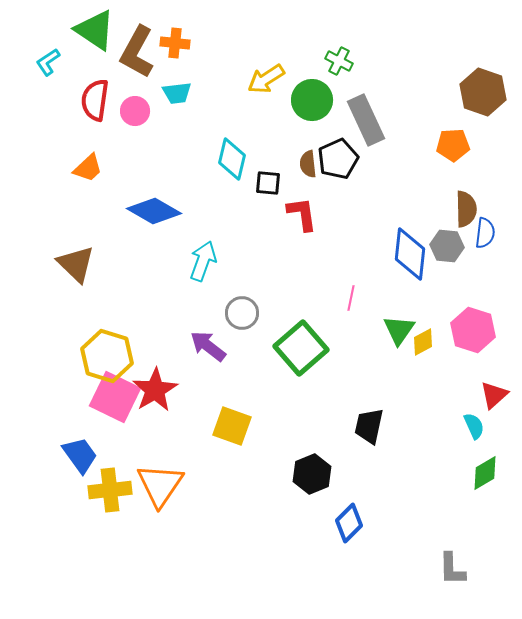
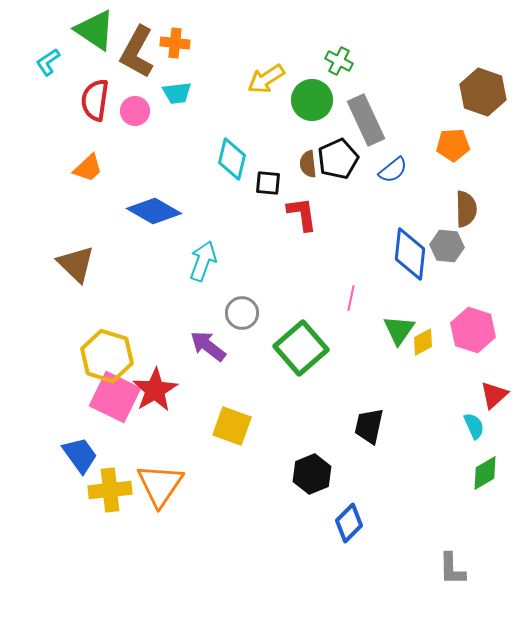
blue semicircle at (485, 233): moved 92 px left, 63 px up; rotated 44 degrees clockwise
